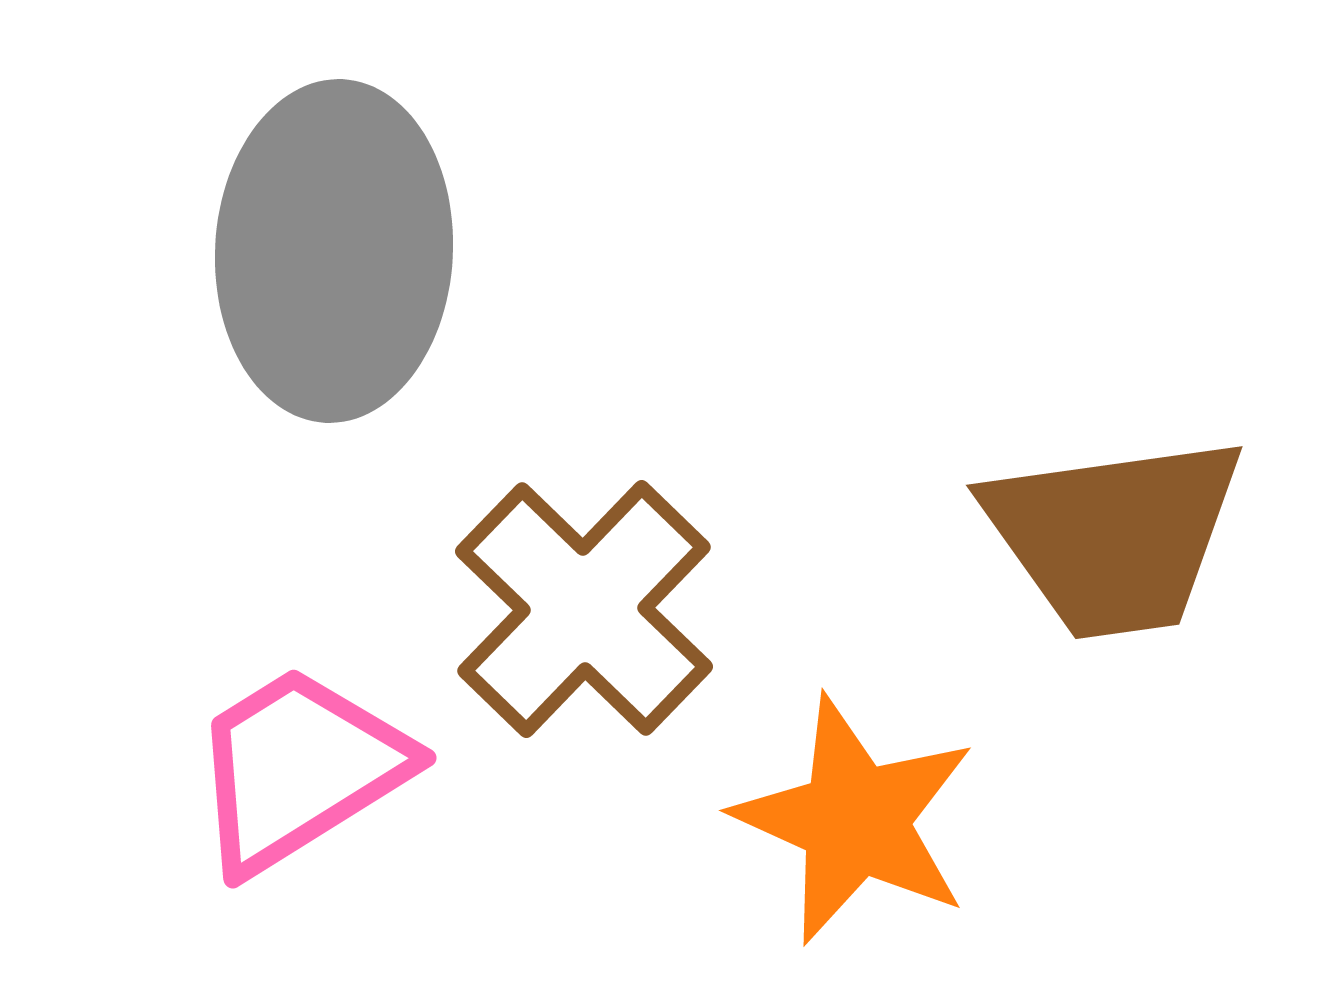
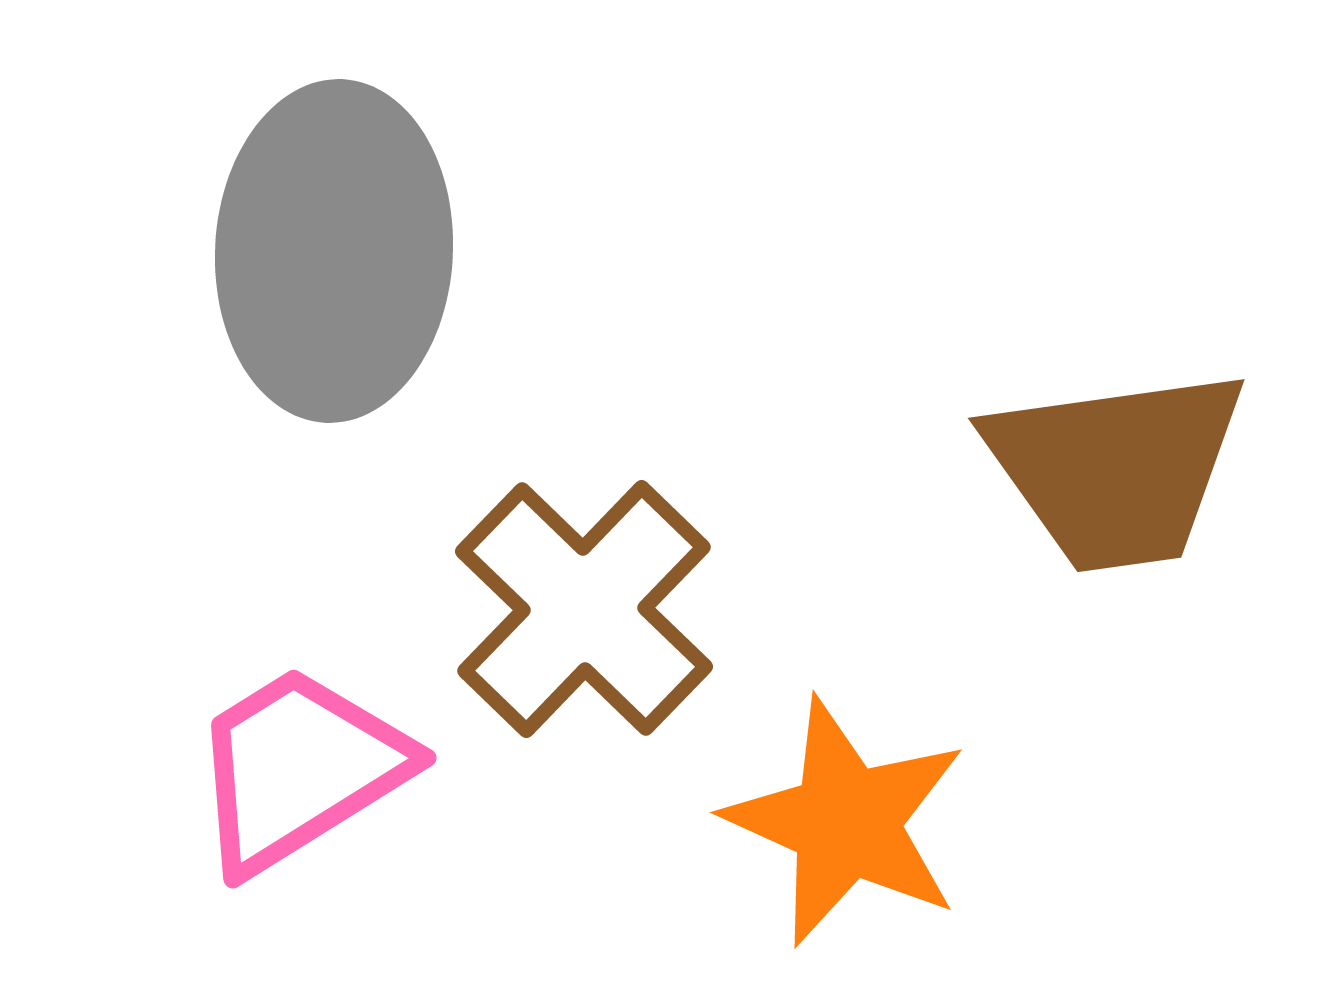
brown trapezoid: moved 2 px right, 67 px up
orange star: moved 9 px left, 2 px down
